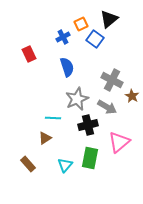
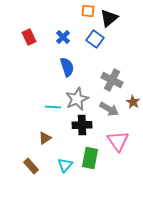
black triangle: moved 1 px up
orange square: moved 7 px right, 13 px up; rotated 32 degrees clockwise
blue cross: rotated 16 degrees counterclockwise
red rectangle: moved 17 px up
brown star: moved 1 px right, 6 px down
gray arrow: moved 2 px right, 2 px down
cyan line: moved 11 px up
black cross: moved 6 px left; rotated 12 degrees clockwise
pink triangle: moved 1 px left, 1 px up; rotated 25 degrees counterclockwise
brown rectangle: moved 3 px right, 2 px down
